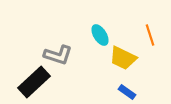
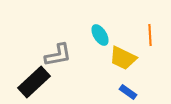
orange line: rotated 15 degrees clockwise
gray L-shape: rotated 28 degrees counterclockwise
blue rectangle: moved 1 px right
